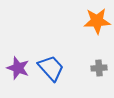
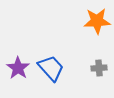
purple star: rotated 15 degrees clockwise
